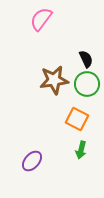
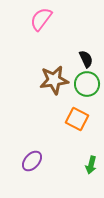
green arrow: moved 10 px right, 15 px down
